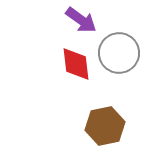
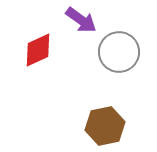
gray circle: moved 1 px up
red diamond: moved 38 px left, 14 px up; rotated 72 degrees clockwise
